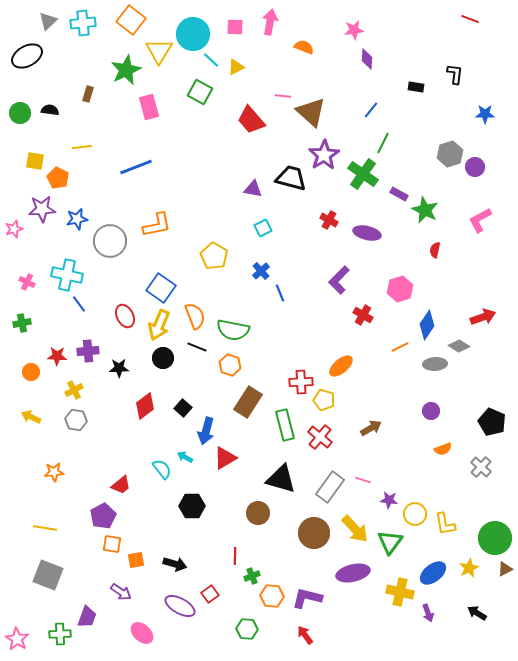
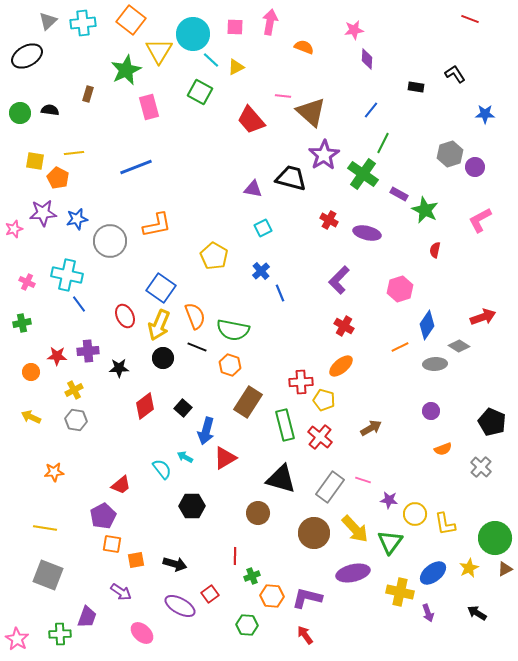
black L-shape at (455, 74): rotated 40 degrees counterclockwise
yellow line at (82, 147): moved 8 px left, 6 px down
purple star at (42, 209): moved 1 px right, 4 px down
red cross at (363, 315): moved 19 px left, 11 px down
green hexagon at (247, 629): moved 4 px up
